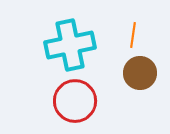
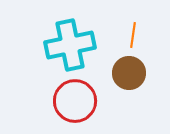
brown circle: moved 11 px left
